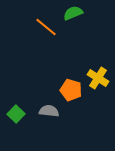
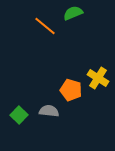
orange line: moved 1 px left, 1 px up
green square: moved 3 px right, 1 px down
